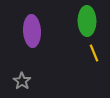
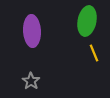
green ellipse: rotated 12 degrees clockwise
gray star: moved 9 px right
